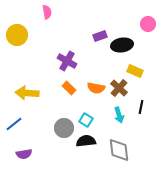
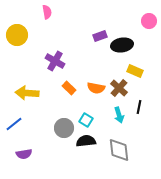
pink circle: moved 1 px right, 3 px up
purple cross: moved 12 px left
black line: moved 2 px left
